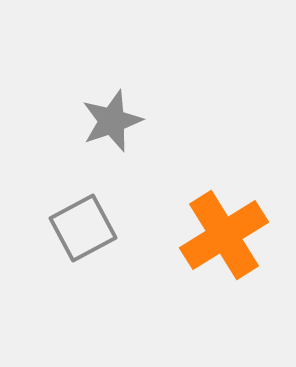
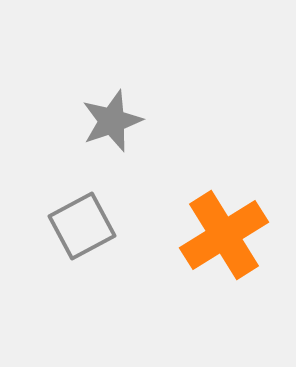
gray square: moved 1 px left, 2 px up
